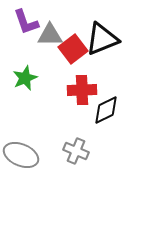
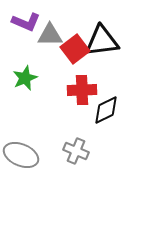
purple L-shape: rotated 48 degrees counterclockwise
black triangle: moved 2 px down; rotated 15 degrees clockwise
red square: moved 2 px right
